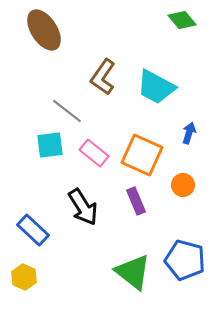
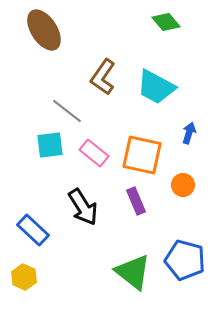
green diamond: moved 16 px left, 2 px down
orange square: rotated 12 degrees counterclockwise
